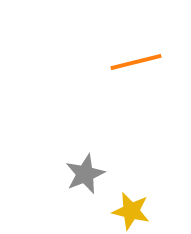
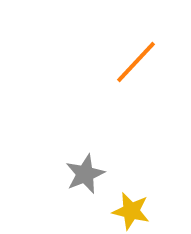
orange line: rotated 33 degrees counterclockwise
